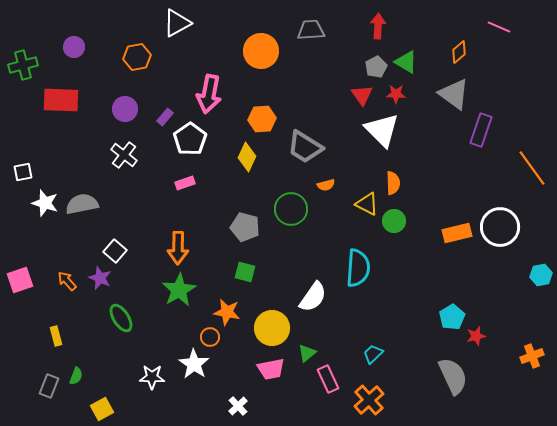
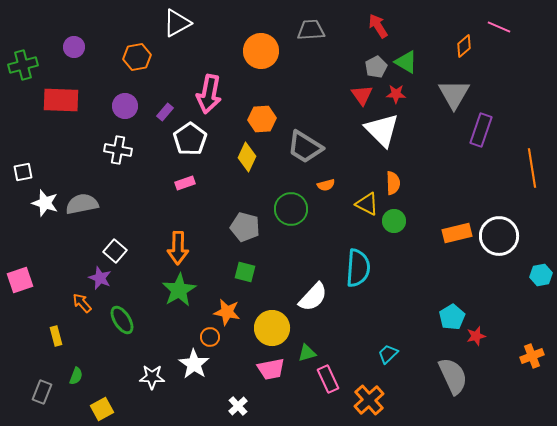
red arrow at (378, 26): rotated 35 degrees counterclockwise
orange diamond at (459, 52): moved 5 px right, 6 px up
gray triangle at (454, 94): rotated 24 degrees clockwise
purple circle at (125, 109): moved 3 px up
purple rectangle at (165, 117): moved 5 px up
white cross at (124, 155): moved 6 px left, 5 px up; rotated 28 degrees counterclockwise
orange line at (532, 168): rotated 27 degrees clockwise
white circle at (500, 227): moved 1 px left, 9 px down
orange arrow at (67, 281): moved 15 px right, 22 px down
white semicircle at (313, 297): rotated 8 degrees clockwise
green ellipse at (121, 318): moved 1 px right, 2 px down
green triangle at (307, 353): rotated 24 degrees clockwise
cyan trapezoid at (373, 354): moved 15 px right
gray rectangle at (49, 386): moved 7 px left, 6 px down
